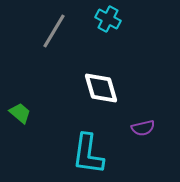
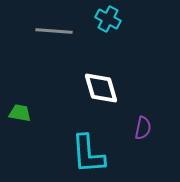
gray line: rotated 63 degrees clockwise
green trapezoid: rotated 30 degrees counterclockwise
purple semicircle: rotated 65 degrees counterclockwise
cyan L-shape: rotated 12 degrees counterclockwise
